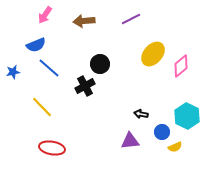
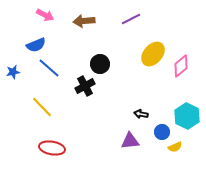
pink arrow: rotated 96 degrees counterclockwise
